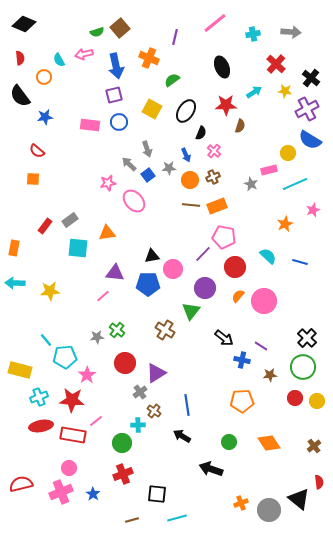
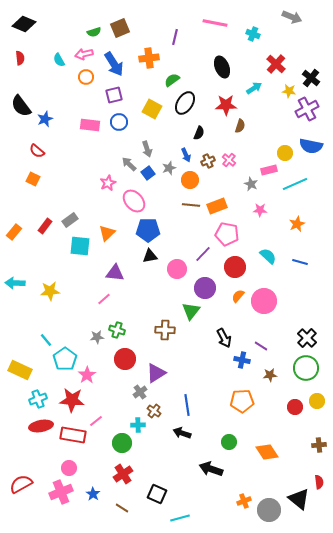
pink line at (215, 23): rotated 50 degrees clockwise
brown square at (120, 28): rotated 18 degrees clockwise
green semicircle at (97, 32): moved 3 px left
gray arrow at (291, 32): moved 1 px right, 15 px up; rotated 18 degrees clockwise
cyan cross at (253, 34): rotated 32 degrees clockwise
orange cross at (149, 58): rotated 30 degrees counterclockwise
blue arrow at (116, 66): moved 2 px left, 2 px up; rotated 20 degrees counterclockwise
orange circle at (44, 77): moved 42 px right
yellow star at (285, 91): moved 4 px right
cyan arrow at (254, 92): moved 4 px up
black semicircle at (20, 96): moved 1 px right, 10 px down
black ellipse at (186, 111): moved 1 px left, 8 px up
blue star at (45, 117): moved 2 px down; rotated 14 degrees counterclockwise
black semicircle at (201, 133): moved 2 px left
blue semicircle at (310, 140): moved 1 px right, 6 px down; rotated 20 degrees counterclockwise
pink cross at (214, 151): moved 15 px right, 9 px down
yellow circle at (288, 153): moved 3 px left
gray star at (169, 168): rotated 16 degrees counterclockwise
blue square at (148, 175): moved 2 px up
brown cross at (213, 177): moved 5 px left, 16 px up
orange square at (33, 179): rotated 24 degrees clockwise
pink star at (108, 183): rotated 14 degrees counterclockwise
pink star at (313, 210): moved 53 px left; rotated 24 degrees clockwise
orange star at (285, 224): moved 12 px right
orange triangle at (107, 233): rotated 36 degrees counterclockwise
pink pentagon at (224, 237): moved 3 px right, 3 px up
orange rectangle at (14, 248): moved 16 px up; rotated 28 degrees clockwise
cyan square at (78, 248): moved 2 px right, 2 px up
black triangle at (152, 256): moved 2 px left
pink circle at (173, 269): moved 4 px right
blue pentagon at (148, 284): moved 54 px up
pink line at (103, 296): moved 1 px right, 3 px down
green cross at (117, 330): rotated 21 degrees counterclockwise
brown cross at (165, 330): rotated 30 degrees counterclockwise
black arrow at (224, 338): rotated 24 degrees clockwise
cyan pentagon at (65, 357): moved 2 px down; rotated 30 degrees counterclockwise
red circle at (125, 363): moved 4 px up
green circle at (303, 367): moved 3 px right, 1 px down
yellow rectangle at (20, 370): rotated 10 degrees clockwise
cyan cross at (39, 397): moved 1 px left, 2 px down
red circle at (295, 398): moved 9 px down
black arrow at (182, 436): moved 3 px up; rotated 12 degrees counterclockwise
orange diamond at (269, 443): moved 2 px left, 9 px down
brown cross at (314, 446): moved 5 px right, 1 px up; rotated 32 degrees clockwise
red cross at (123, 474): rotated 12 degrees counterclockwise
red semicircle at (21, 484): rotated 15 degrees counterclockwise
black square at (157, 494): rotated 18 degrees clockwise
orange cross at (241, 503): moved 3 px right, 2 px up
cyan line at (177, 518): moved 3 px right
brown line at (132, 520): moved 10 px left, 12 px up; rotated 48 degrees clockwise
